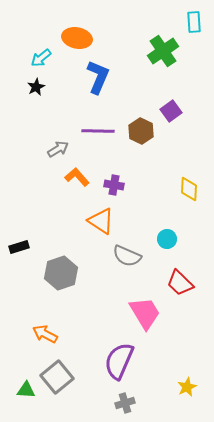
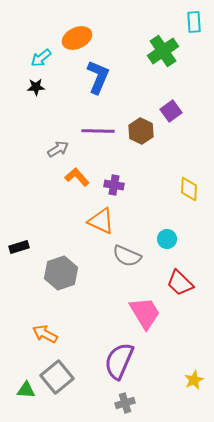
orange ellipse: rotated 36 degrees counterclockwise
black star: rotated 24 degrees clockwise
orange triangle: rotated 8 degrees counterclockwise
yellow star: moved 7 px right, 7 px up
